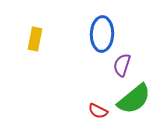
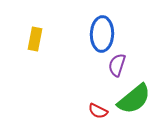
purple semicircle: moved 5 px left
